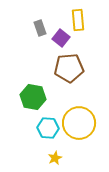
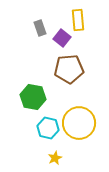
purple square: moved 1 px right
brown pentagon: moved 1 px down
cyan hexagon: rotated 10 degrees clockwise
